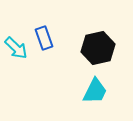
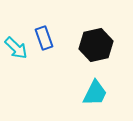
black hexagon: moved 2 px left, 3 px up
cyan trapezoid: moved 2 px down
